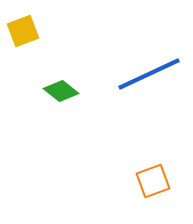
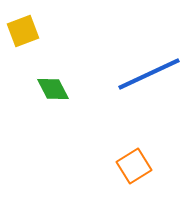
green diamond: moved 8 px left, 2 px up; rotated 24 degrees clockwise
orange square: moved 19 px left, 15 px up; rotated 12 degrees counterclockwise
